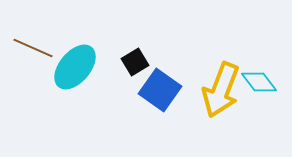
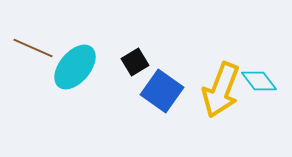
cyan diamond: moved 1 px up
blue square: moved 2 px right, 1 px down
